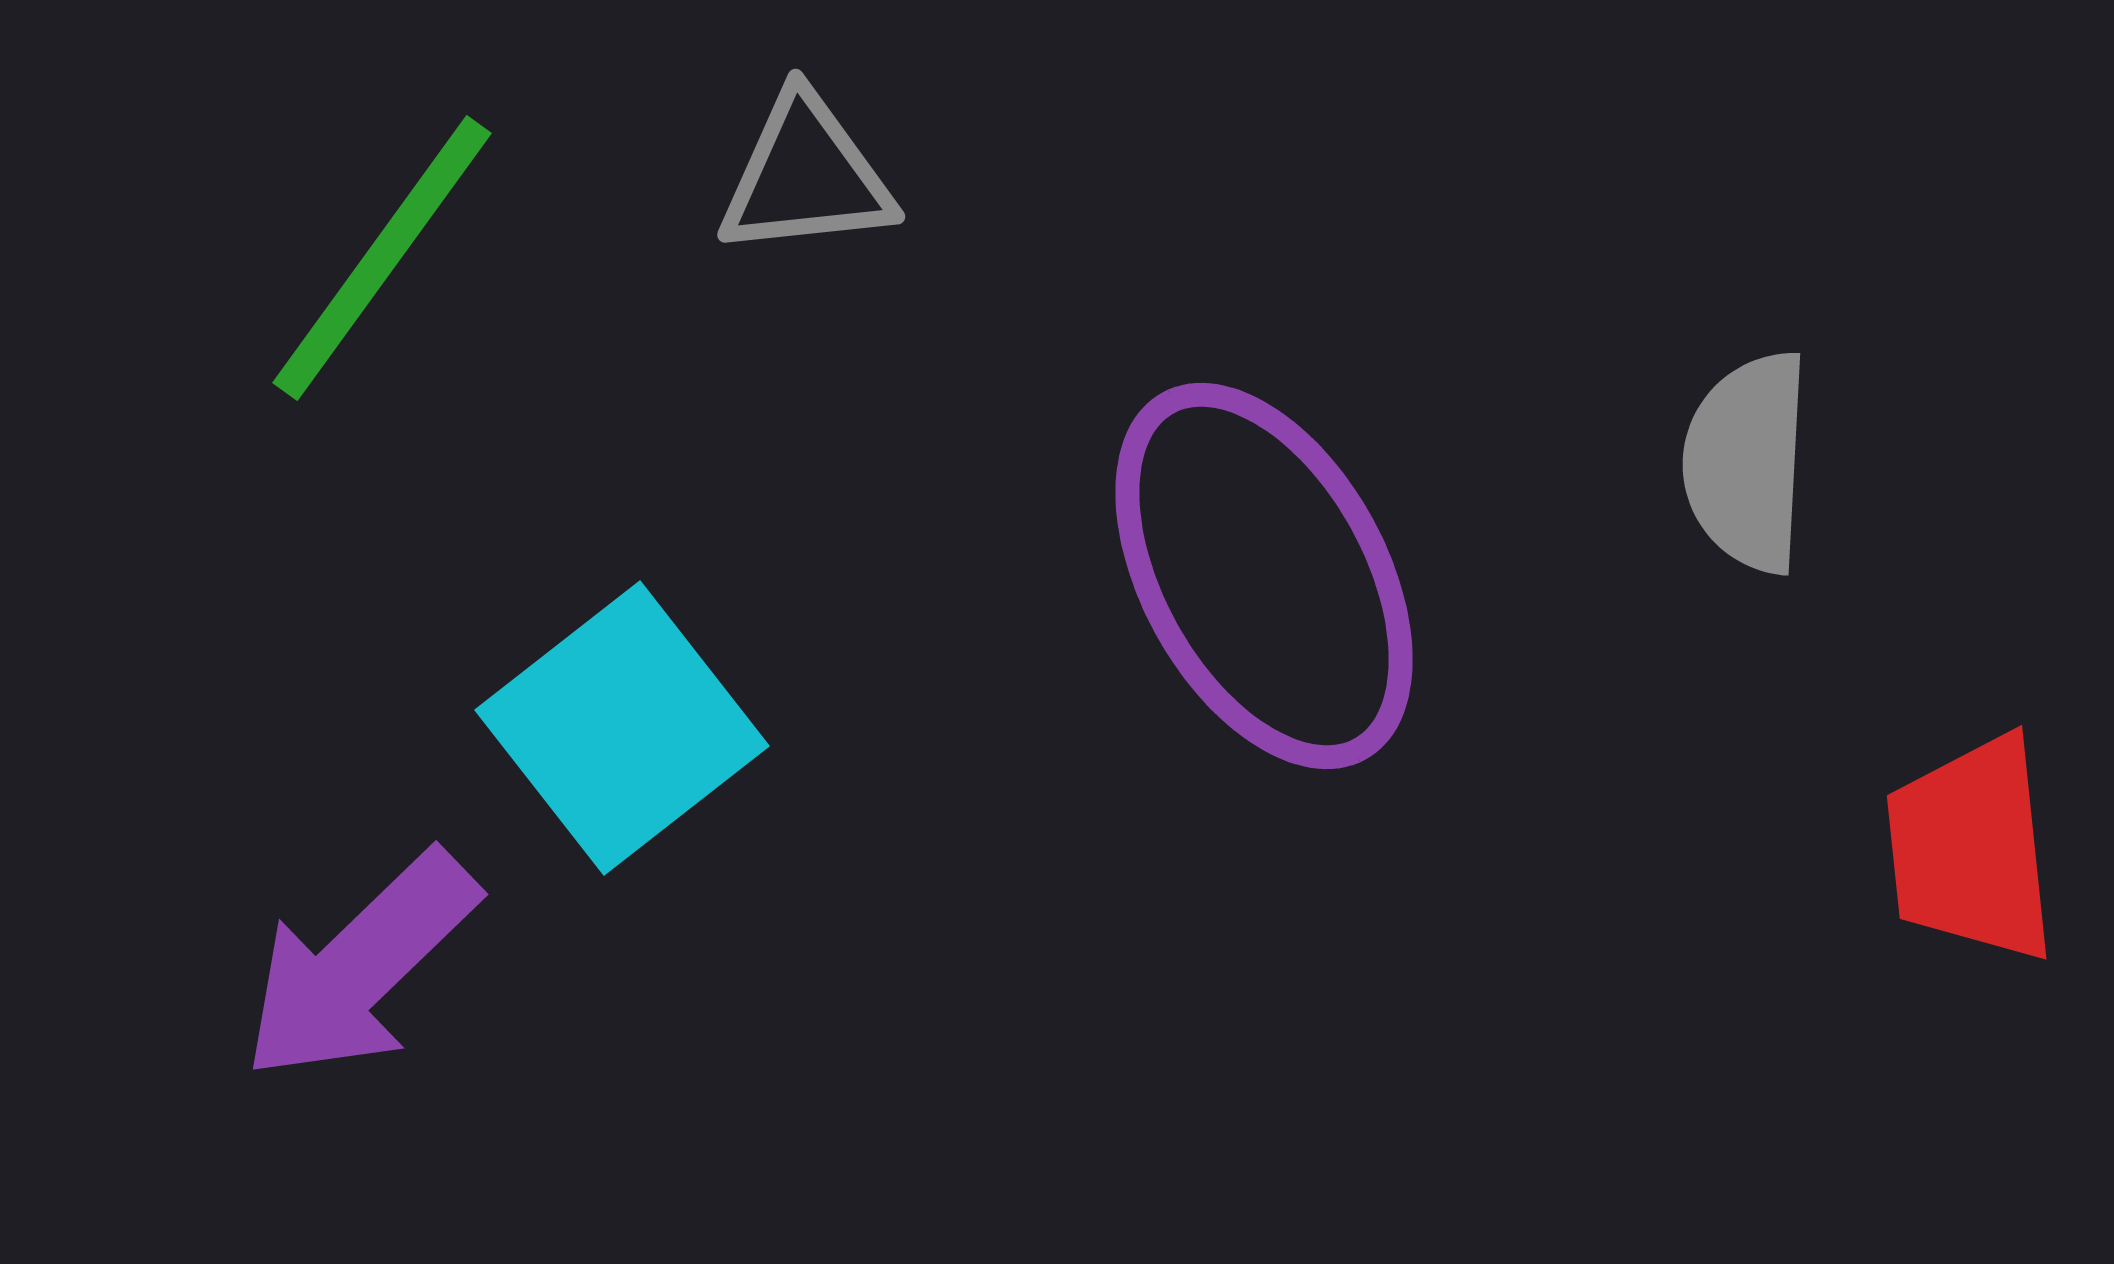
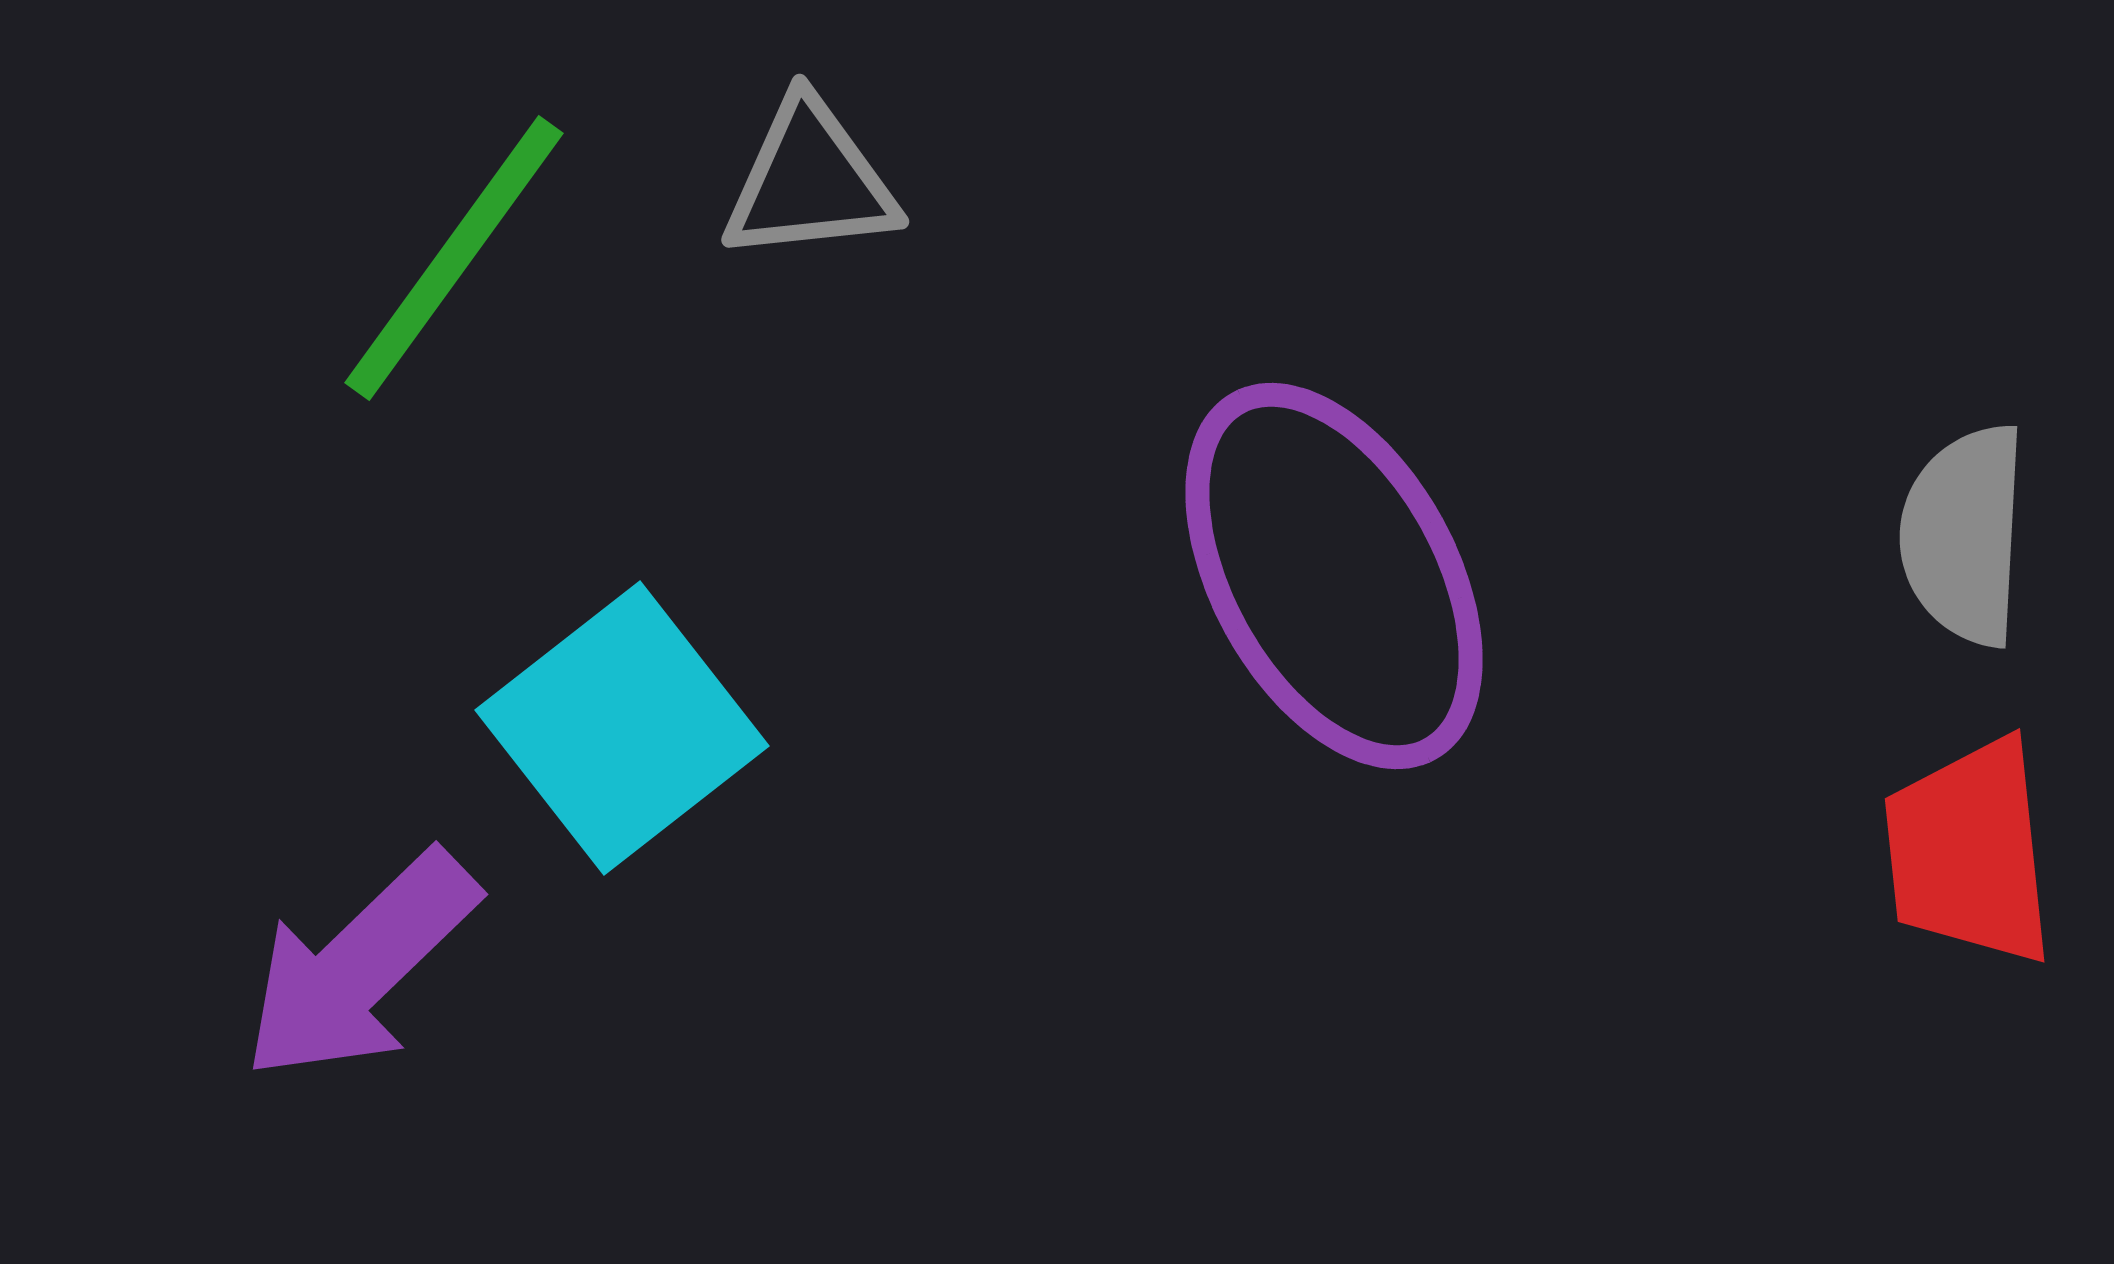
gray triangle: moved 4 px right, 5 px down
green line: moved 72 px right
gray semicircle: moved 217 px right, 73 px down
purple ellipse: moved 70 px right
red trapezoid: moved 2 px left, 3 px down
